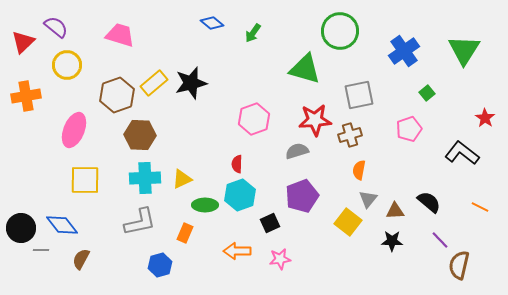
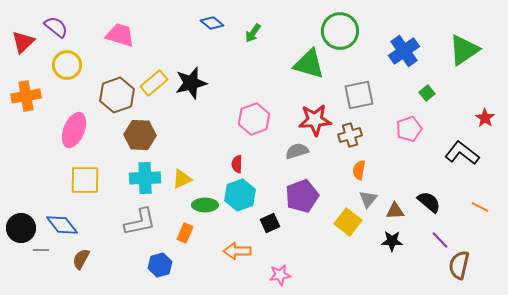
green triangle at (464, 50): rotated 24 degrees clockwise
green triangle at (305, 69): moved 4 px right, 5 px up
pink star at (280, 259): moved 16 px down
